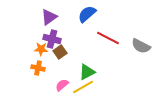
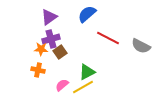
purple cross: moved 1 px left; rotated 30 degrees counterclockwise
orange cross: moved 2 px down
